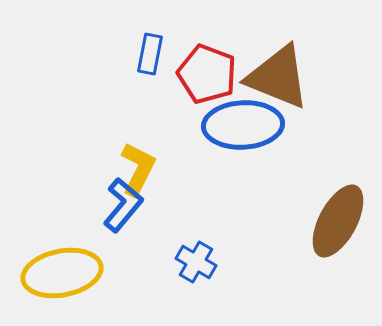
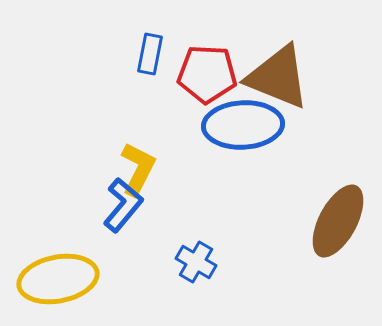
red pentagon: rotated 18 degrees counterclockwise
yellow ellipse: moved 4 px left, 6 px down
